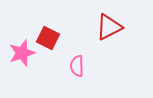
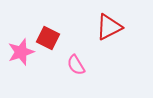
pink star: moved 1 px left, 1 px up
pink semicircle: moved 1 px left, 1 px up; rotated 30 degrees counterclockwise
